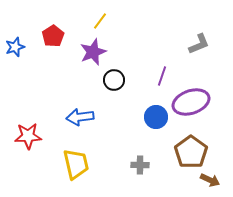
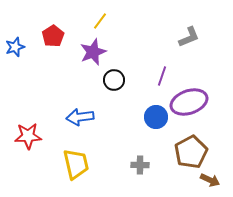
gray L-shape: moved 10 px left, 7 px up
purple ellipse: moved 2 px left
brown pentagon: rotated 8 degrees clockwise
